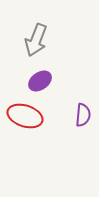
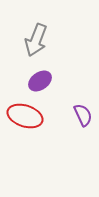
purple semicircle: rotated 30 degrees counterclockwise
